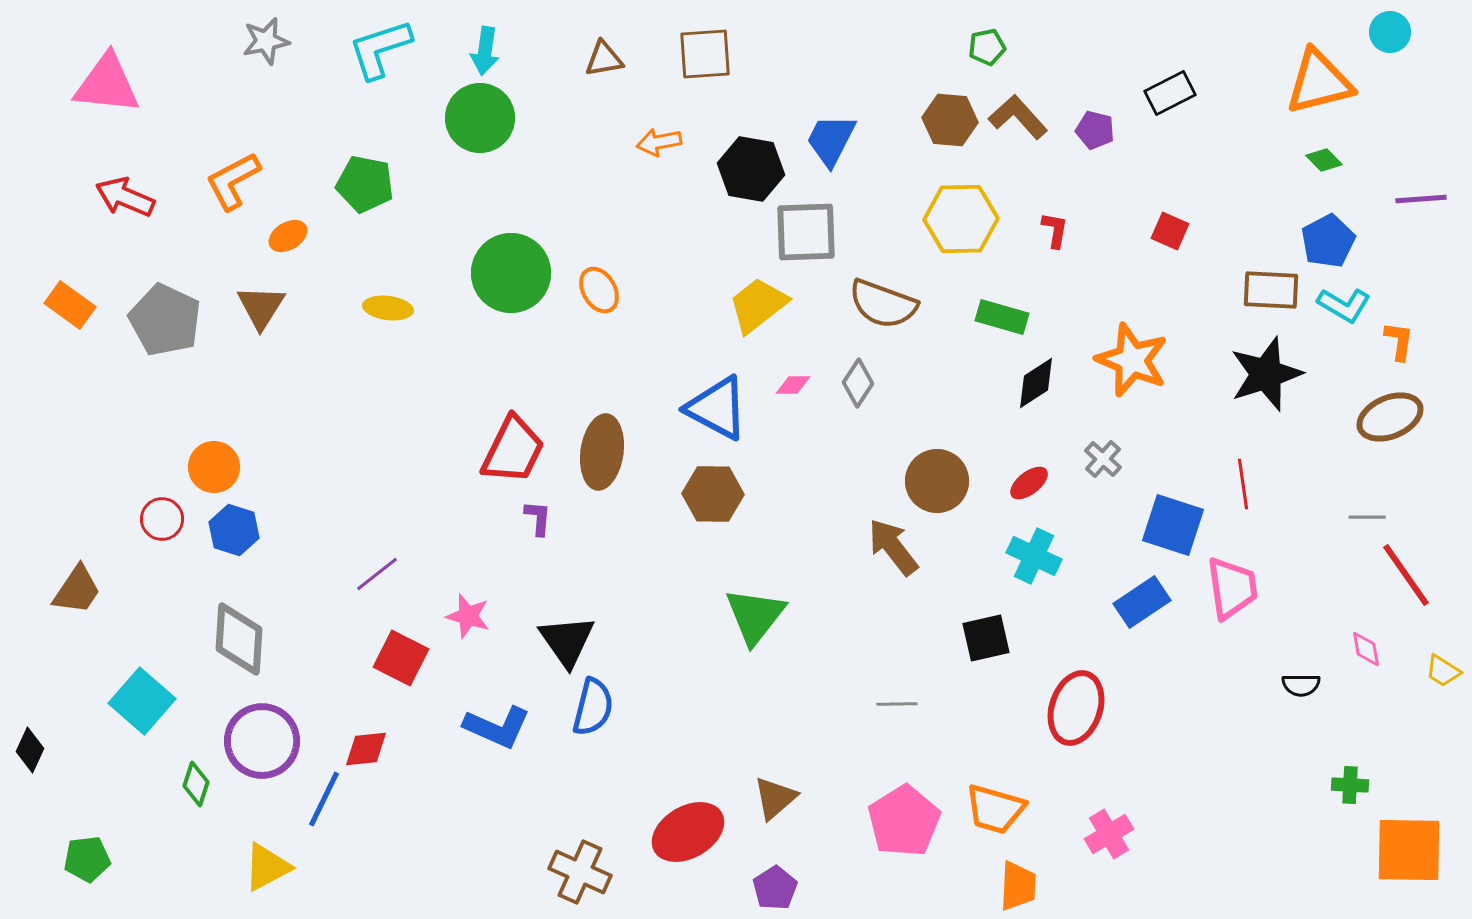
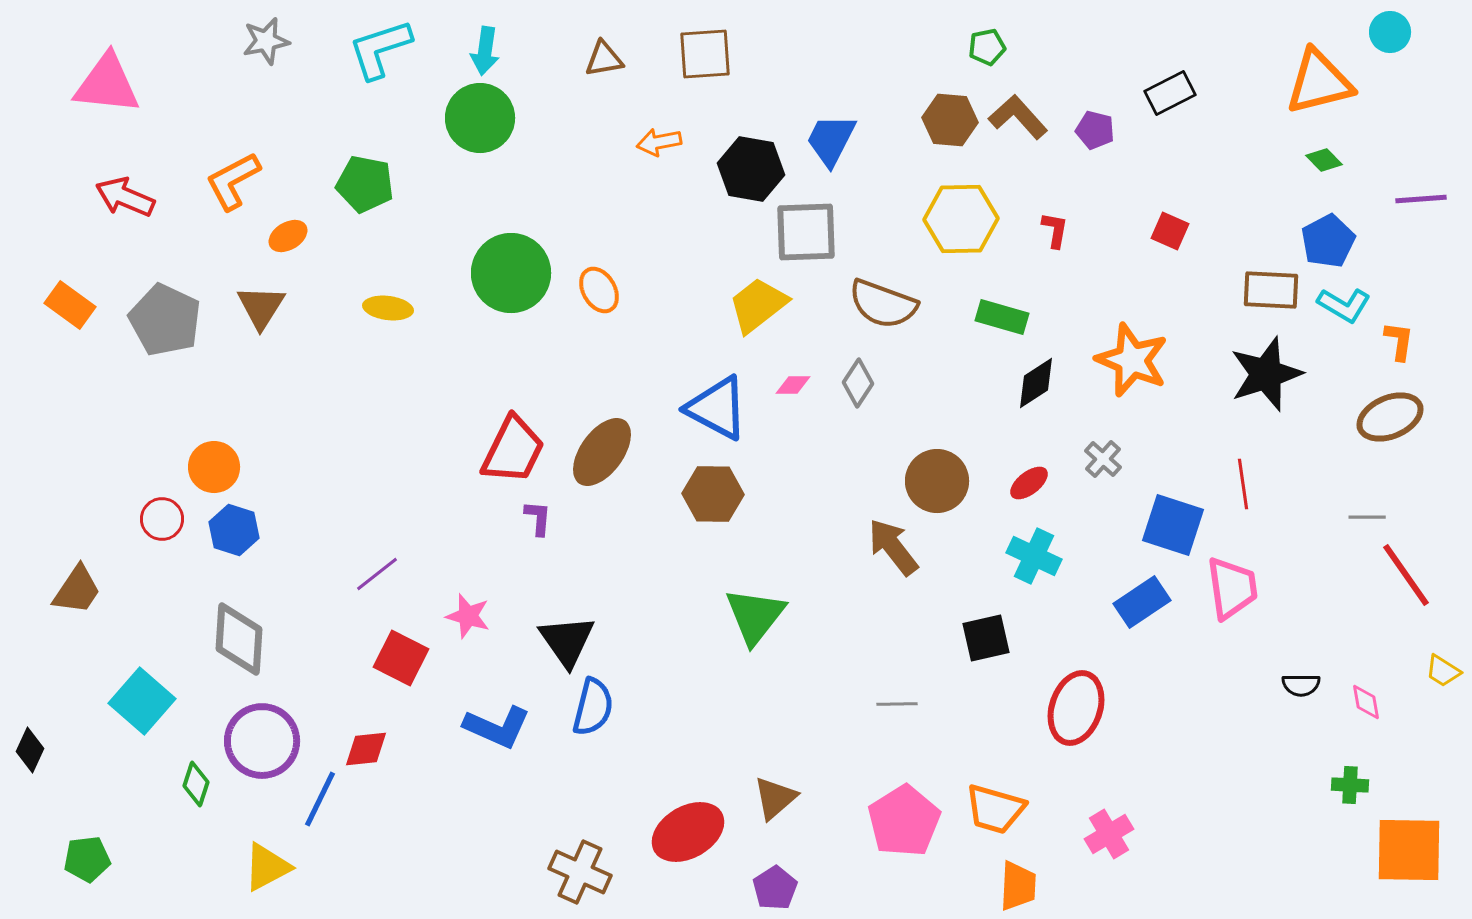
brown ellipse at (602, 452): rotated 28 degrees clockwise
pink diamond at (1366, 649): moved 53 px down
blue line at (324, 799): moved 4 px left
